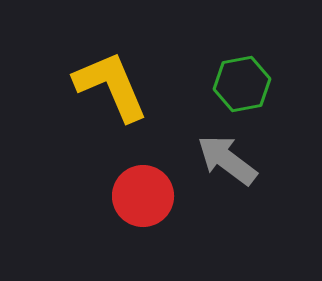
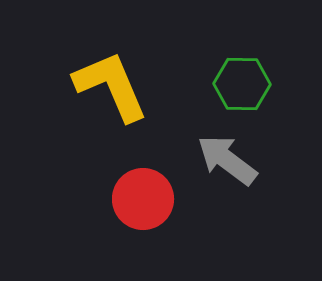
green hexagon: rotated 12 degrees clockwise
red circle: moved 3 px down
